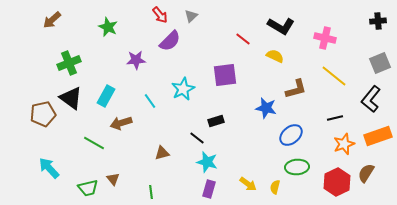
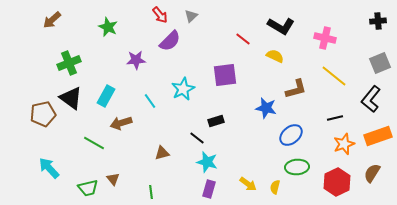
brown semicircle at (366, 173): moved 6 px right
